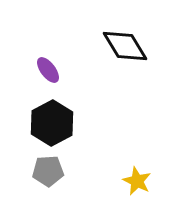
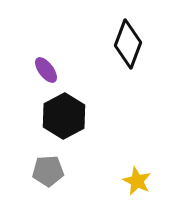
black diamond: moved 3 px right, 2 px up; rotated 51 degrees clockwise
purple ellipse: moved 2 px left
black hexagon: moved 12 px right, 7 px up
